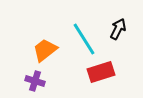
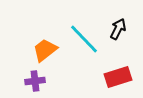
cyan line: rotated 12 degrees counterclockwise
red rectangle: moved 17 px right, 5 px down
purple cross: rotated 24 degrees counterclockwise
